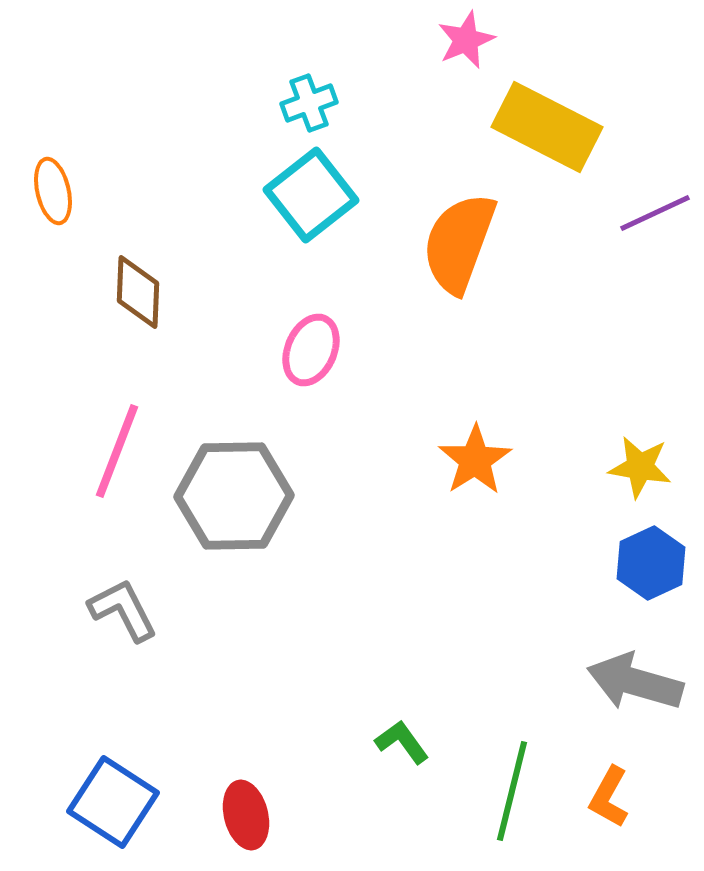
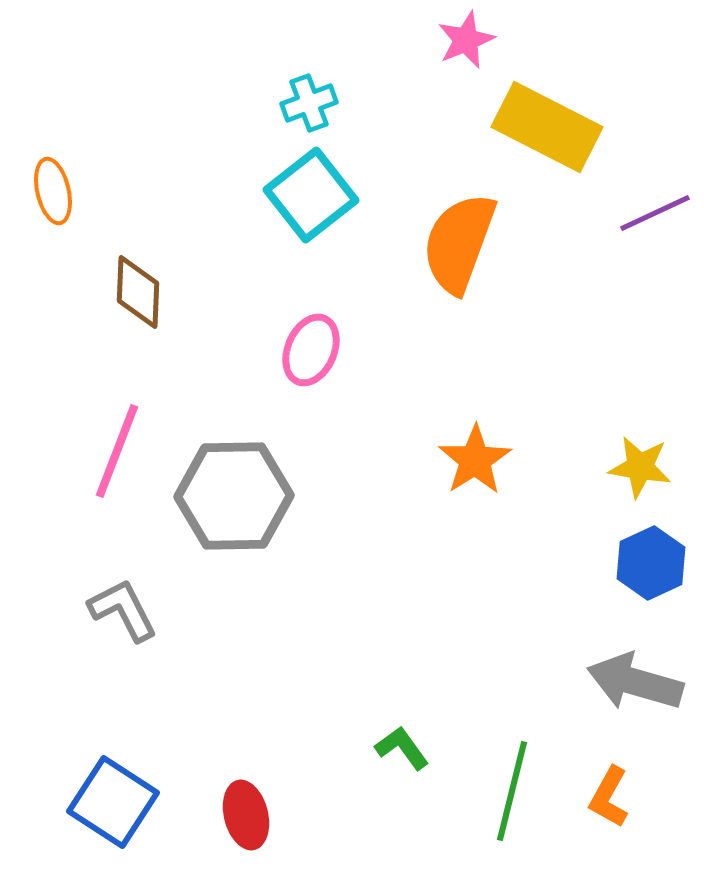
green L-shape: moved 6 px down
